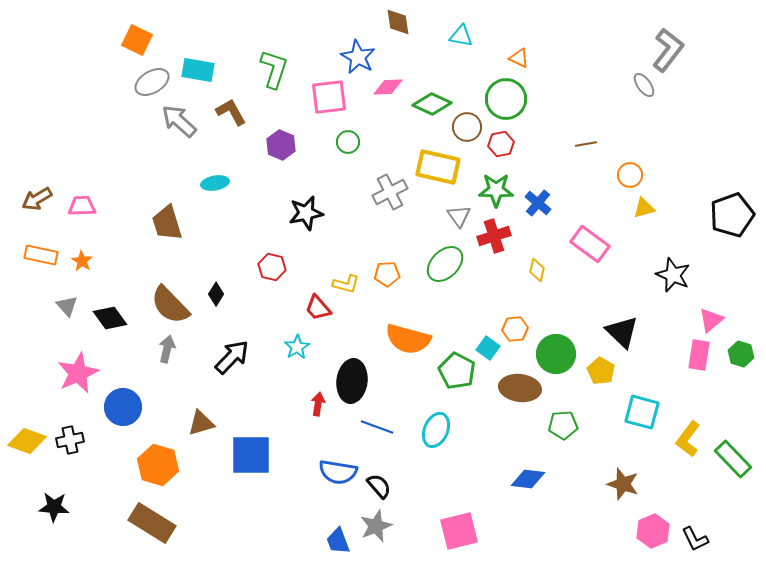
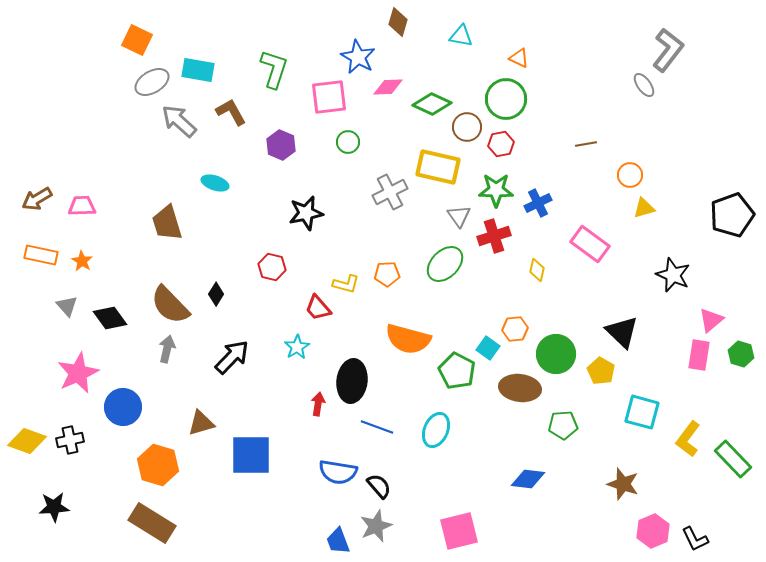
brown diamond at (398, 22): rotated 24 degrees clockwise
cyan ellipse at (215, 183): rotated 28 degrees clockwise
blue cross at (538, 203): rotated 24 degrees clockwise
black star at (54, 507): rotated 8 degrees counterclockwise
